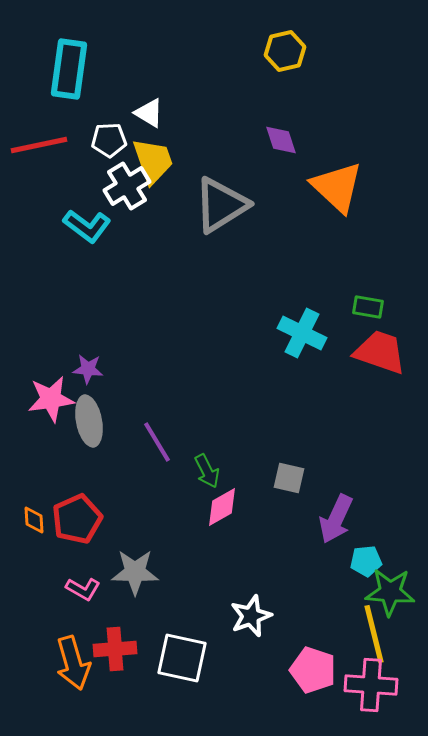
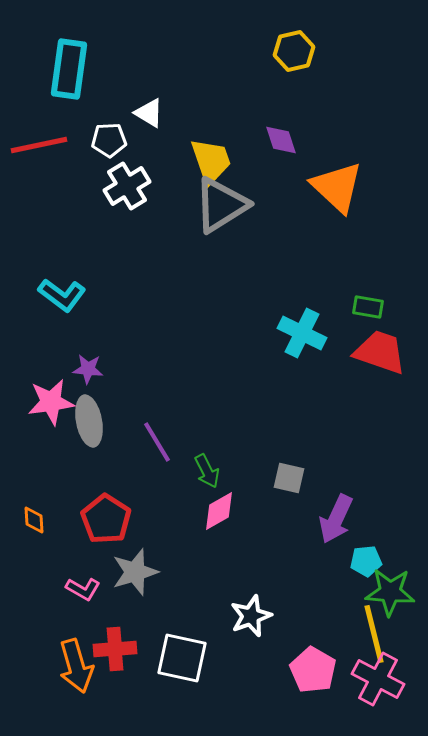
yellow hexagon: moved 9 px right
yellow trapezoid: moved 58 px right
cyan L-shape: moved 25 px left, 69 px down
pink star: moved 3 px down
pink diamond: moved 3 px left, 4 px down
red pentagon: moved 29 px right; rotated 15 degrees counterclockwise
gray star: rotated 18 degrees counterclockwise
orange arrow: moved 3 px right, 3 px down
pink pentagon: rotated 12 degrees clockwise
pink cross: moved 7 px right, 6 px up; rotated 24 degrees clockwise
